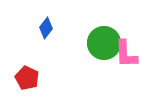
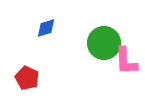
blue diamond: rotated 35 degrees clockwise
pink L-shape: moved 7 px down
